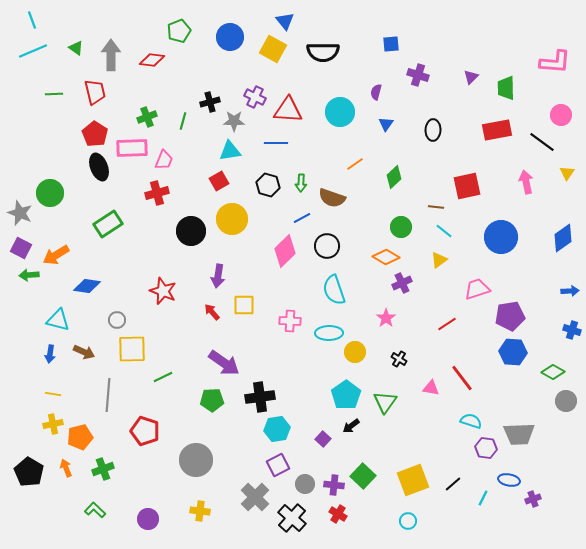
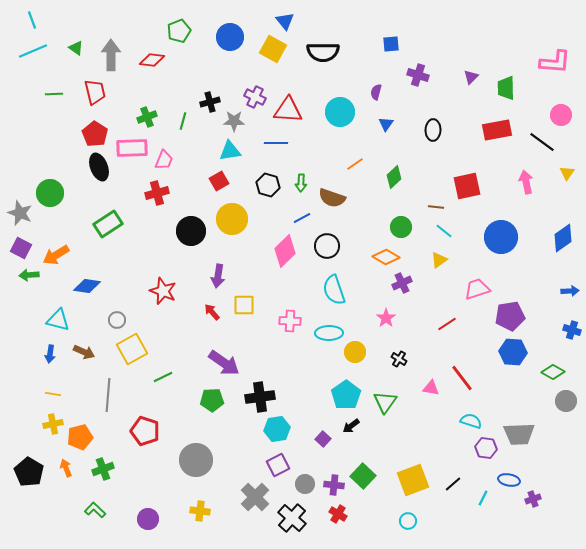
yellow square at (132, 349): rotated 28 degrees counterclockwise
